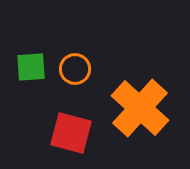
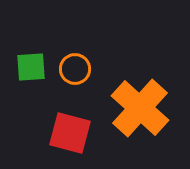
red square: moved 1 px left
